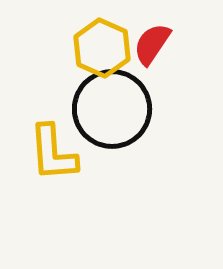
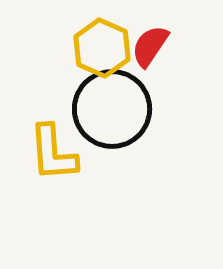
red semicircle: moved 2 px left, 2 px down
